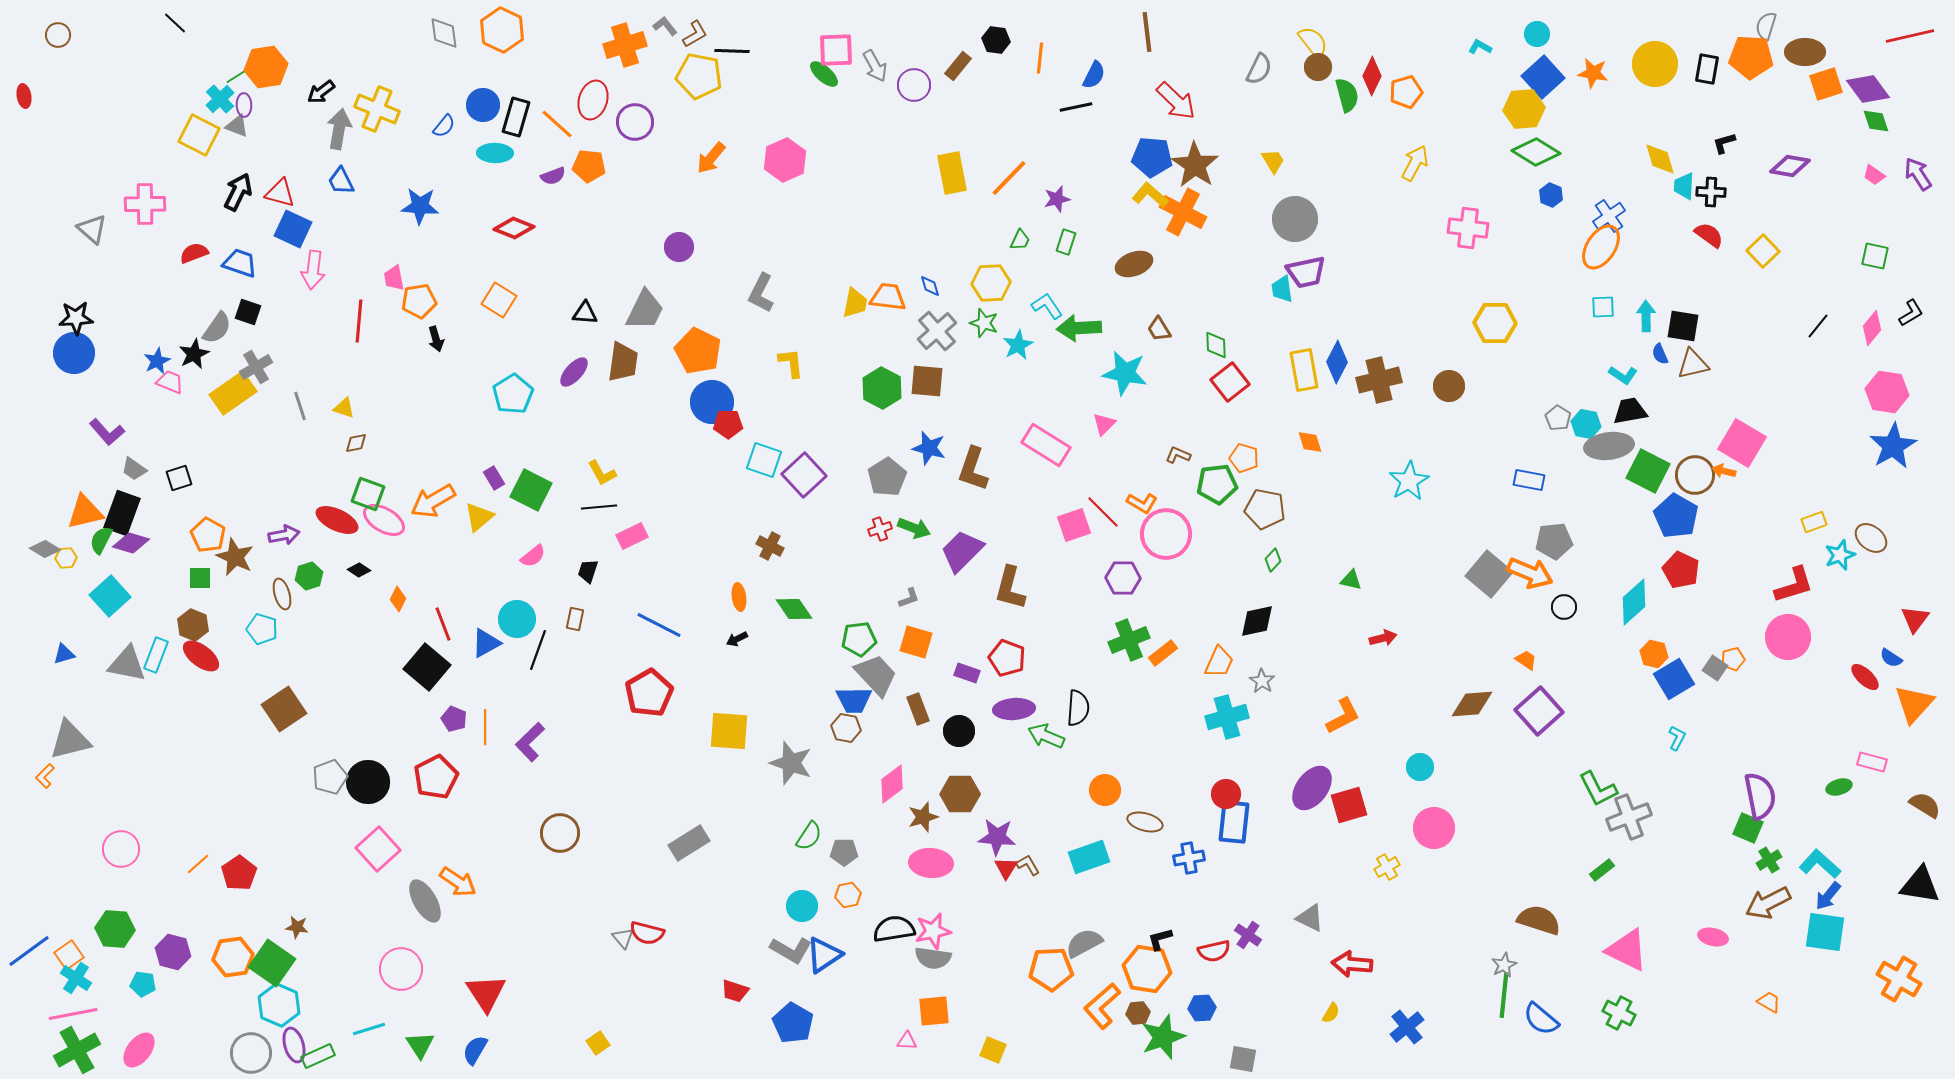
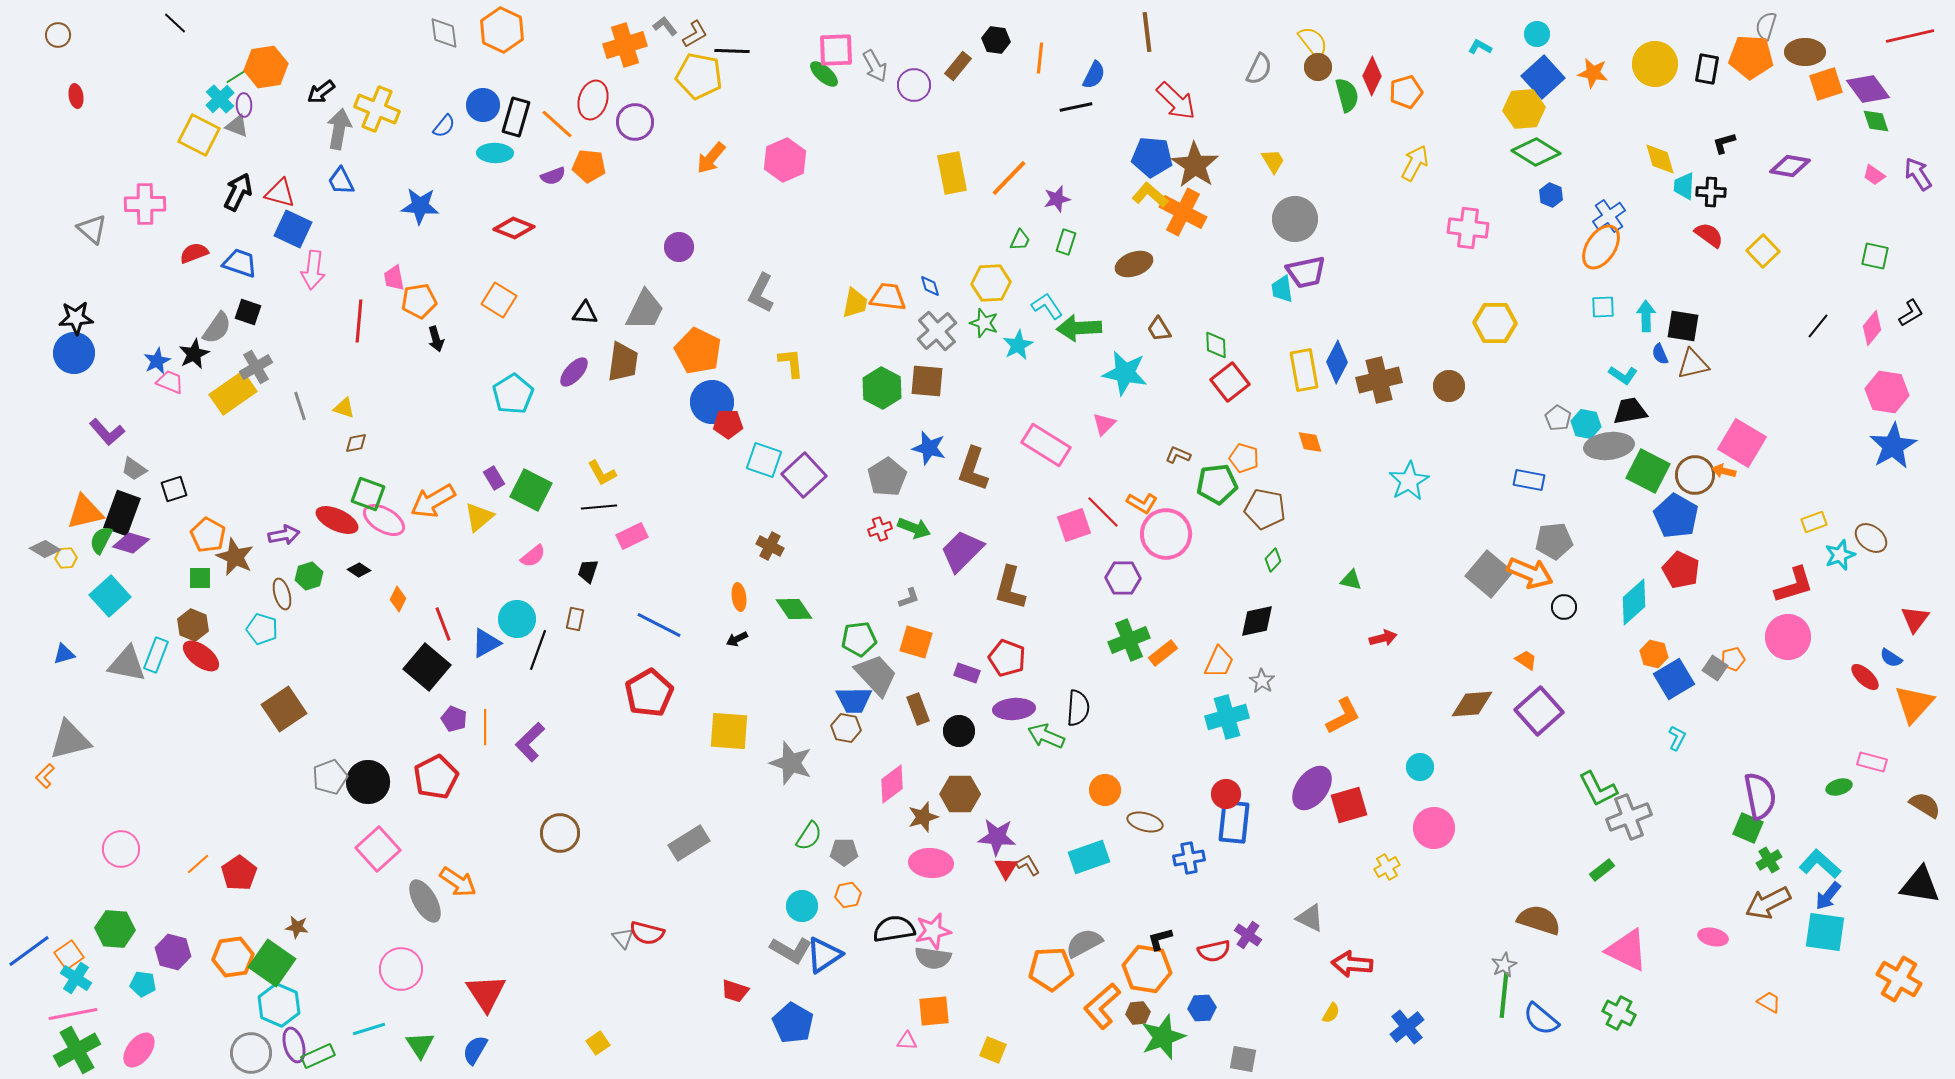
red ellipse at (24, 96): moved 52 px right
black square at (179, 478): moved 5 px left, 11 px down
